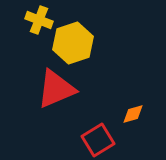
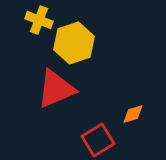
yellow hexagon: moved 1 px right
